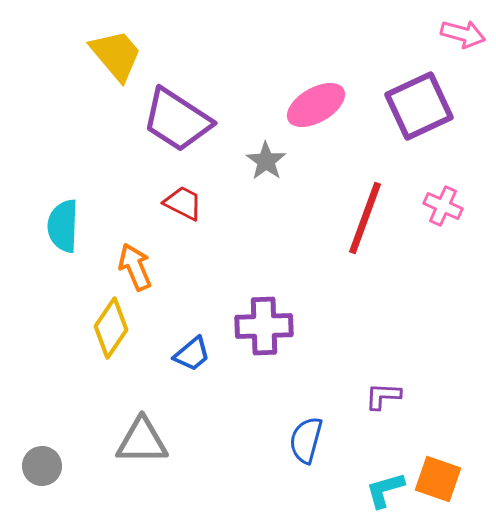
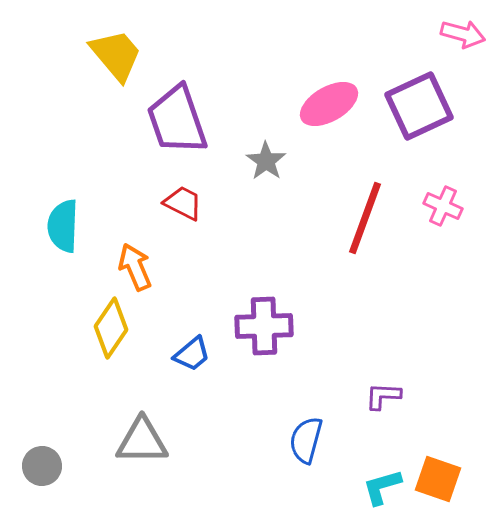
pink ellipse: moved 13 px right, 1 px up
purple trapezoid: rotated 38 degrees clockwise
cyan L-shape: moved 3 px left, 3 px up
